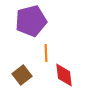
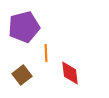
purple pentagon: moved 7 px left, 6 px down
red diamond: moved 6 px right, 2 px up
